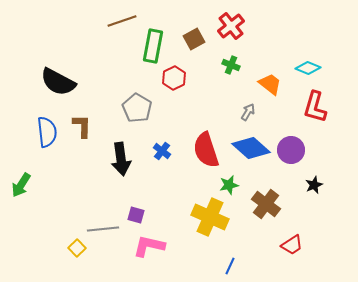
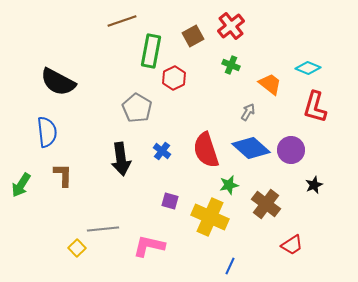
brown square: moved 1 px left, 3 px up
green rectangle: moved 2 px left, 5 px down
brown L-shape: moved 19 px left, 49 px down
purple square: moved 34 px right, 14 px up
